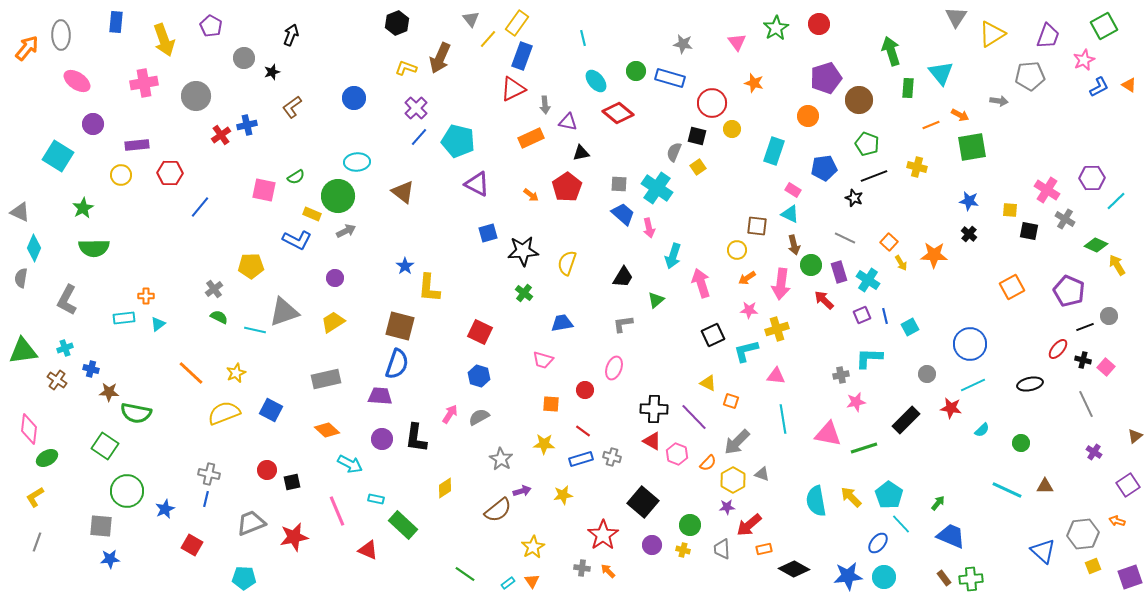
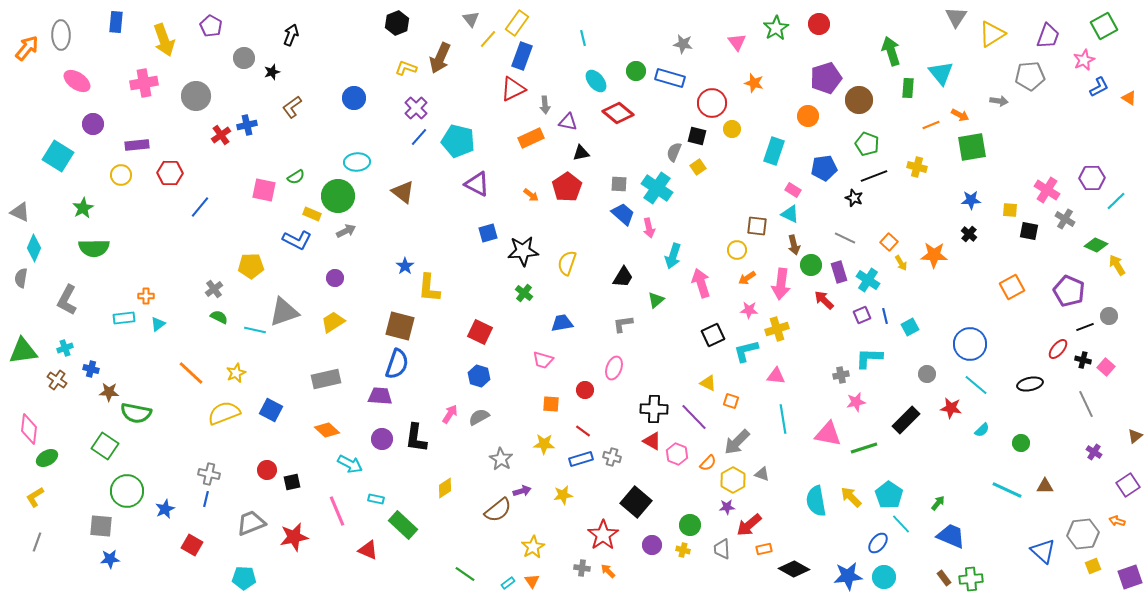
orange triangle at (1129, 85): moved 13 px down
blue star at (969, 201): moved 2 px right, 1 px up; rotated 12 degrees counterclockwise
cyan line at (973, 385): moved 3 px right; rotated 65 degrees clockwise
black square at (643, 502): moved 7 px left
